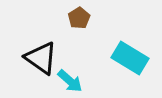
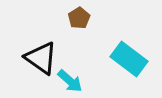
cyan rectangle: moved 1 px left, 1 px down; rotated 6 degrees clockwise
